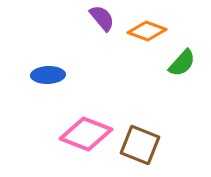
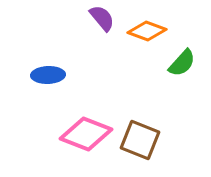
brown square: moved 5 px up
